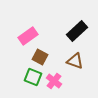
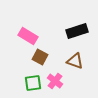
black rectangle: rotated 25 degrees clockwise
pink rectangle: rotated 66 degrees clockwise
green square: moved 6 px down; rotated 30 degrees counterclockwise
pink cross: moved 1 px right
